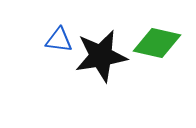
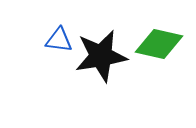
green diamond: moved 2 px right, 1 px down
